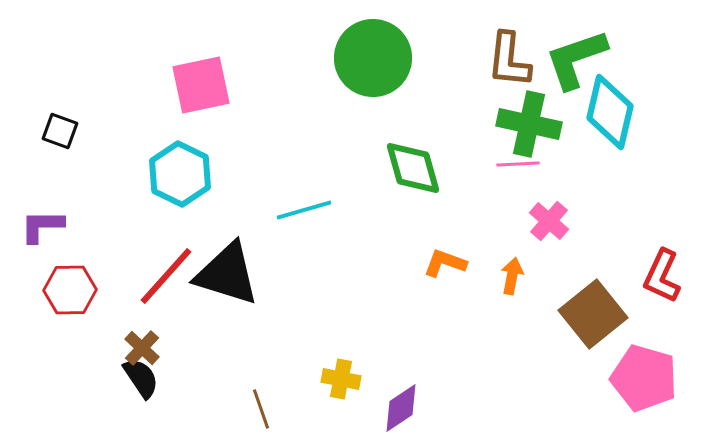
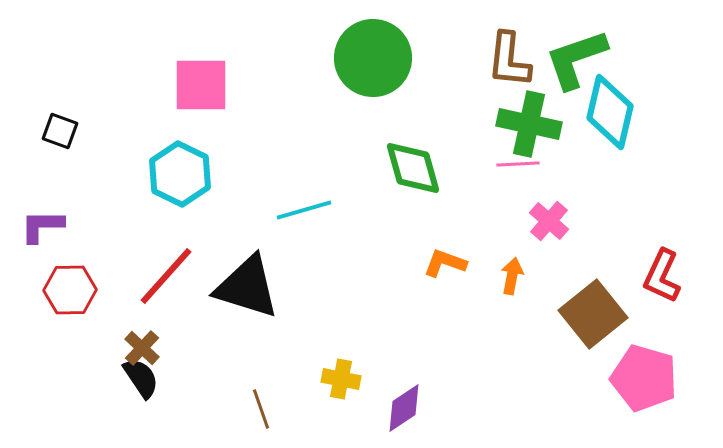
pink square: rotated 12 degrees clockwise
black triangle: moved 20 px right, 13 px down
purple diamond: moved 3 px right
